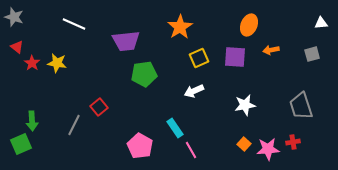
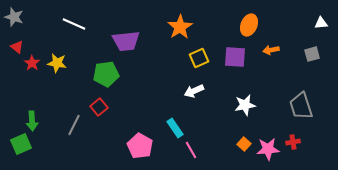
green pentagon: moved 38 px left
